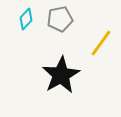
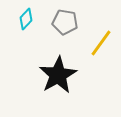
gray pentagon: moved 5 px right, 3 px down; rotated 20 degrees clockwise
black star: moved 3 px left
